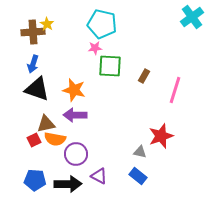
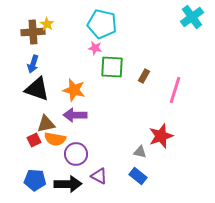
pink star: rotated 16 degrees clockwise
green square: moved 2 px right, 1 px down
